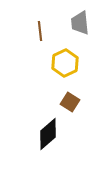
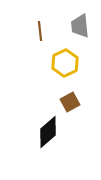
gray trapezoid: moved 3 px down
brown square: rotated 30 degrees clockwise
black diamond: moved 2 px up
